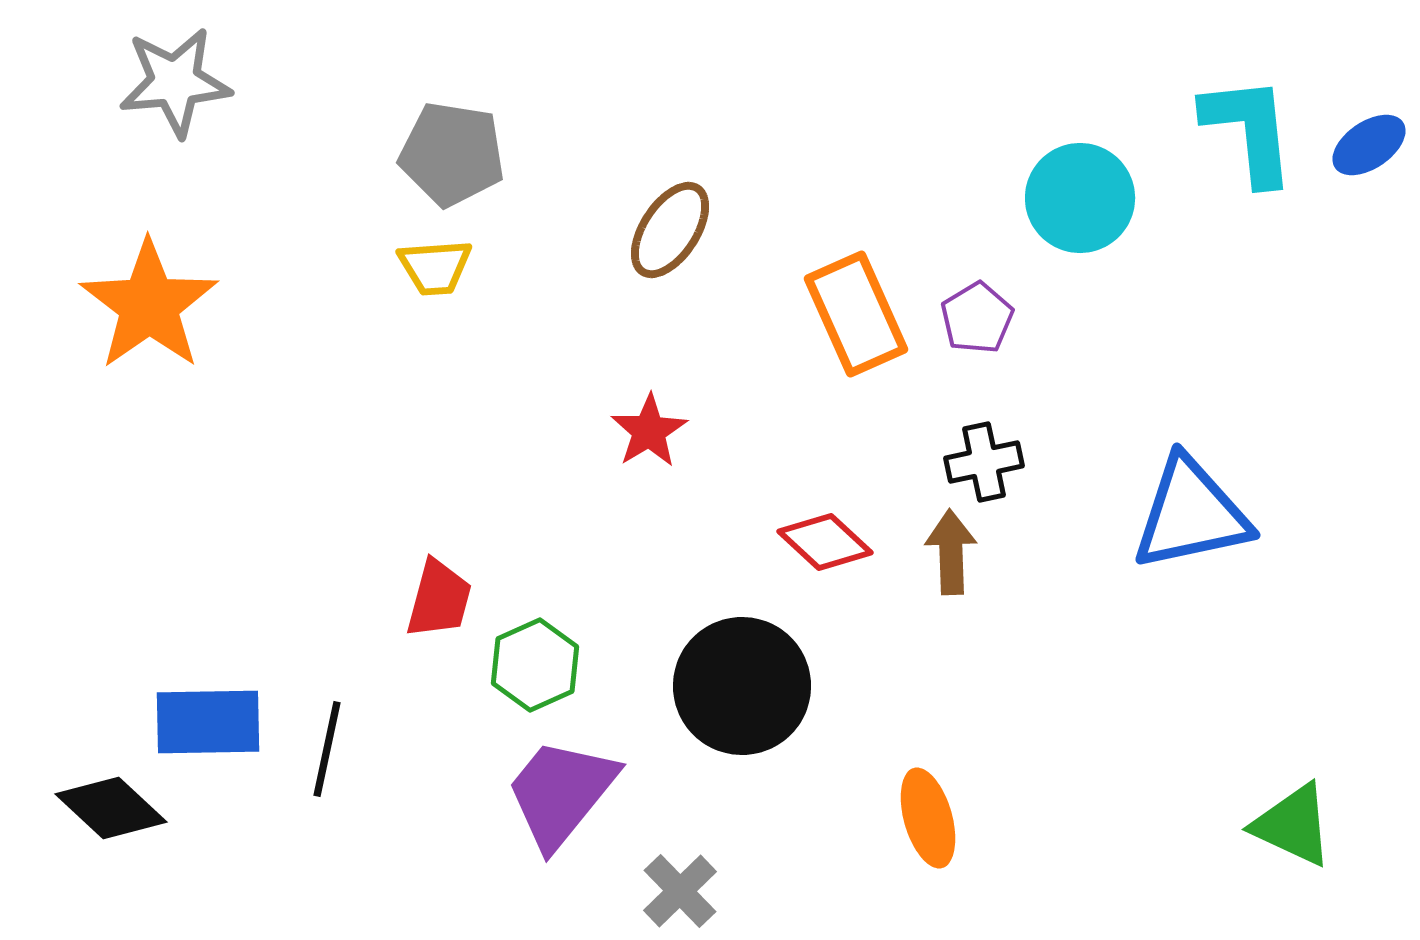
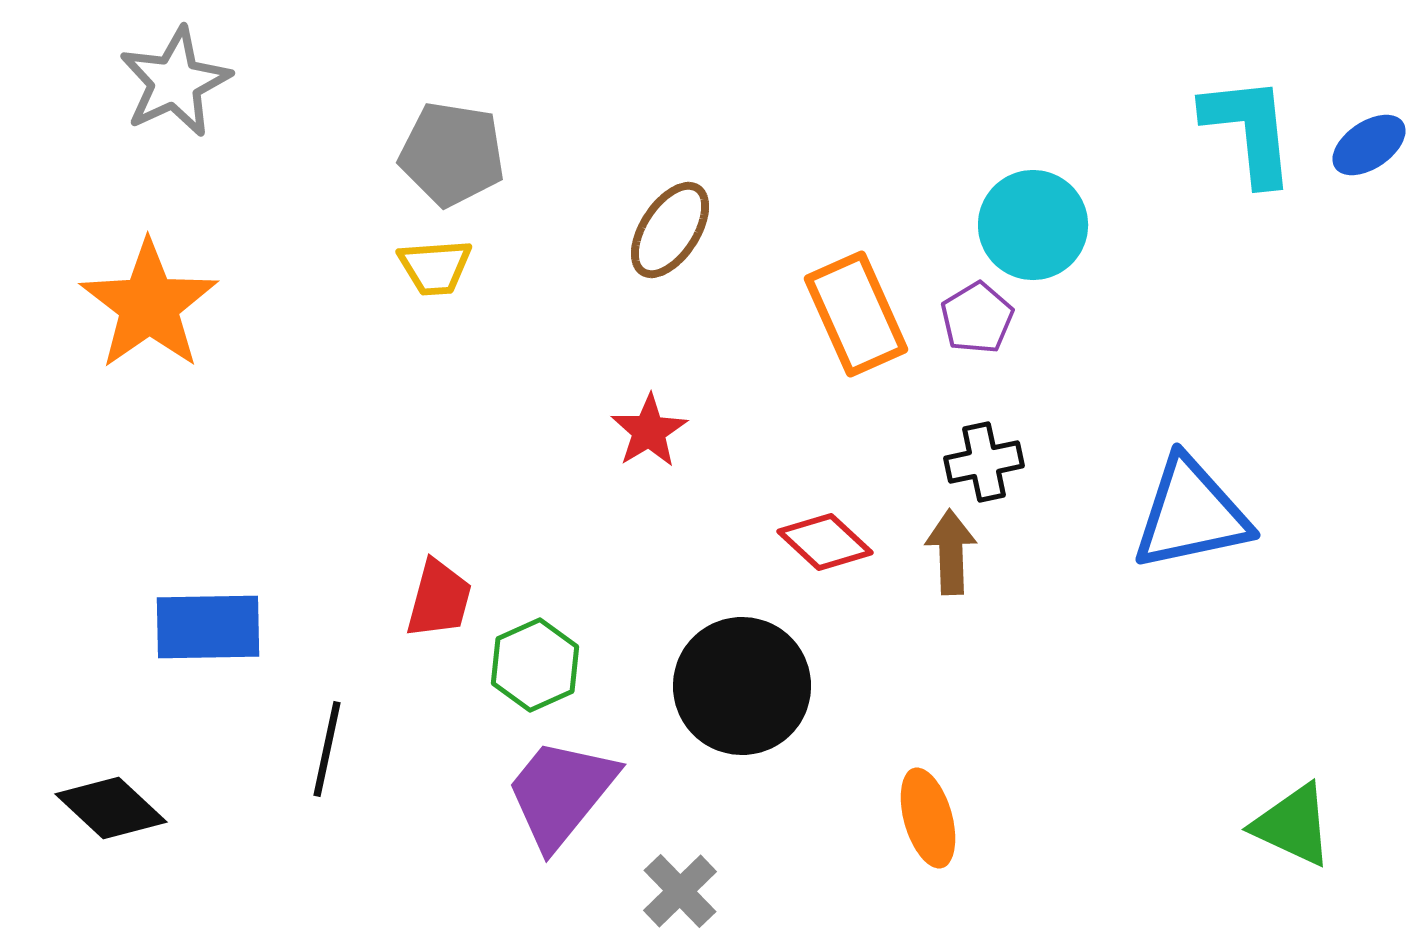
gray star: rotated 20 degrees counterclockwise
cyan circle: moved 47 px left, 27 px down
blue rectangle: moved 95 px up
